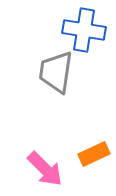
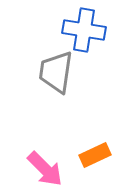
orange rectangle: moved 1 px right, 1 px down
